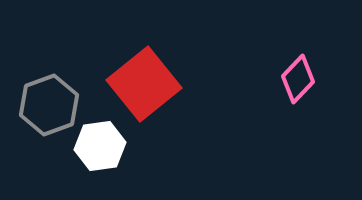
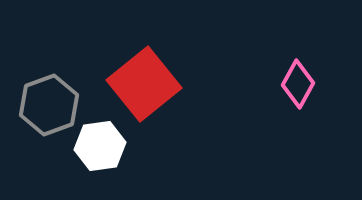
pink diamond: moved 5 px down; rotated 15 degrees counterclockwise
